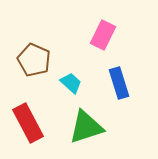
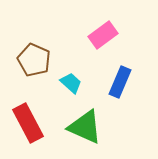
pink rectangle: rotated 28 degrees clockwise
blue rectangle: moved 1 px right, 1 px up; rotated 40 degrees clockwise
green triangle: moved 1 px left; rotated 42 degrees clockwise
